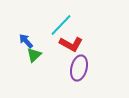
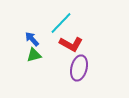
cyan line: moved 2 px up
blue arrow: moved 6 px right, 2 px up
green triangle: rotated 28 degrees clockwise
